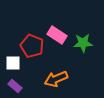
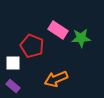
pink rectangle: moved 1 px right, 5 px up
green star: moved 2 px left, 5 px up
purple rectangle: moved 2 px left
